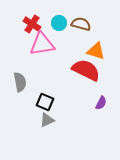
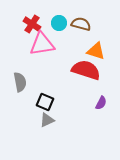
red semicircle: rotated 8 degrees counterclockwise
